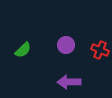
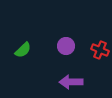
purple circle: moved 1 px down
purple arrow: moved 2 px right
